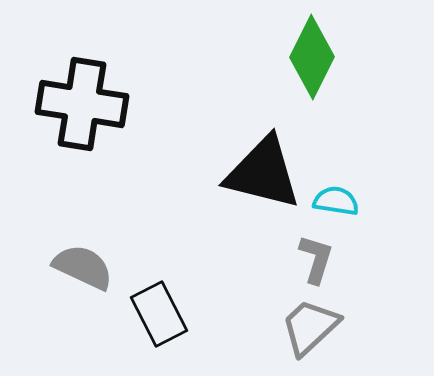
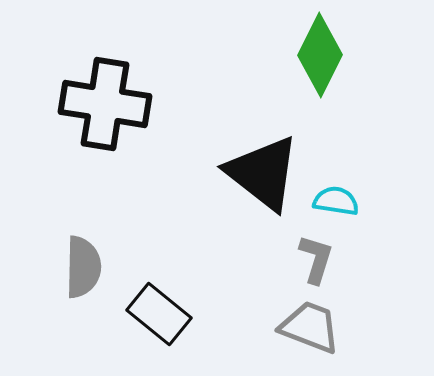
green diamond: moved 8 px right, 2 px up
black cross: moved 23 px right
black triangle: rotated 24 degrees clockwise
gray semicircle: rotated 66 degrees clockwise
black rectangle: rotated 24 degrees counterclockwise
gray trapezoid: rotated 64 degrees clockwise
